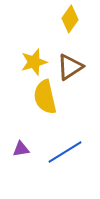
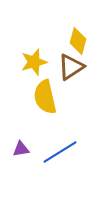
yellow diamond: moved 8 px right, 22 px down; rotated 20 degrees counterclockwise
brown triangle: moved 1 px right
blue line: moved 5 px left
